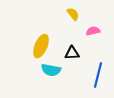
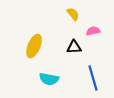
yellow ellipse: moved 7 px left
black triangle: moved 2 px right, 6 px up
cyan semicircle: moved 2 px left, 9 px down
blue line: moved 5 px left, 3 px down; rotated 30 degrees counterclockwise
